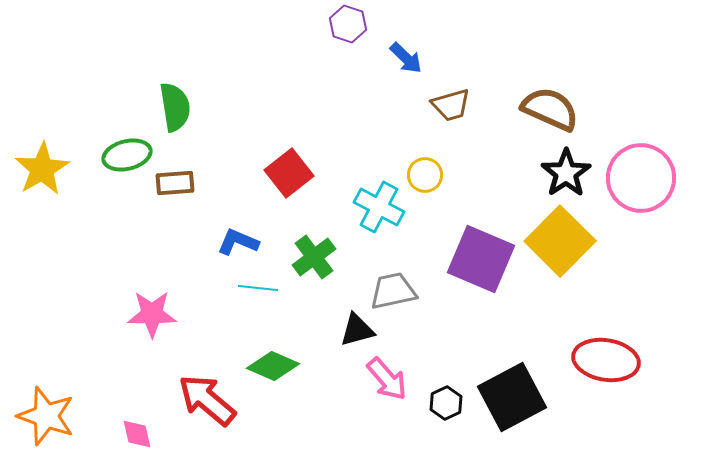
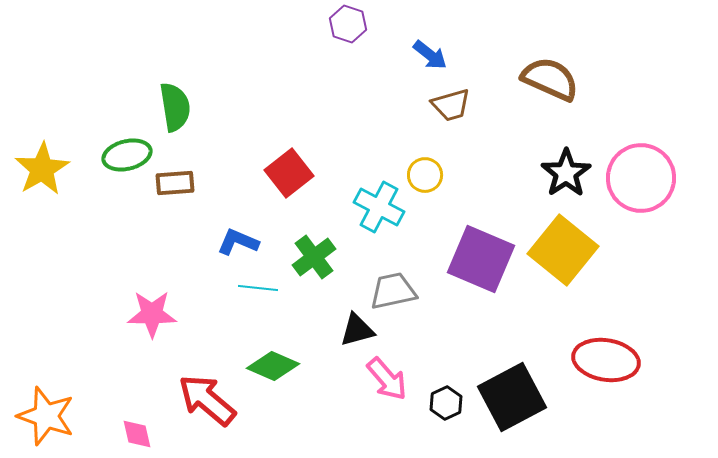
blue arrow: moved 24 px right, 3 px up; rotated 6 degrees counterclockwise
brown semicircle: moved 30 px up
yellow square: moved 3 px right, 9 px down; rotated 6 degrees counterclockwise
